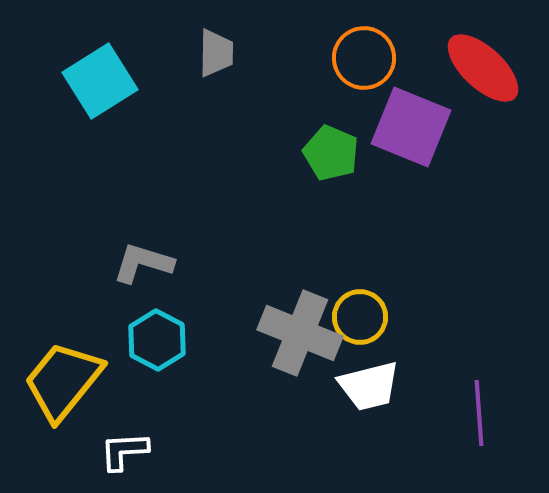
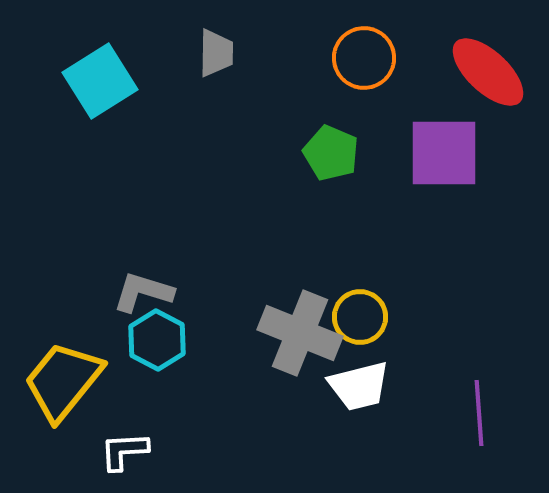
red ellipse: moved 5 px right, 4 px down
purple square: moved 33 px right, 26 px down; rotated 22 degrees counterclockwise
gray L-shape: moved 29 px down
white trapezoid: moved 10 px left
